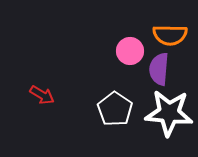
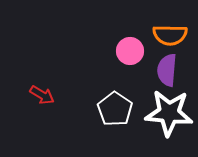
purple semicircle: moved 8 px right, 1 px down
